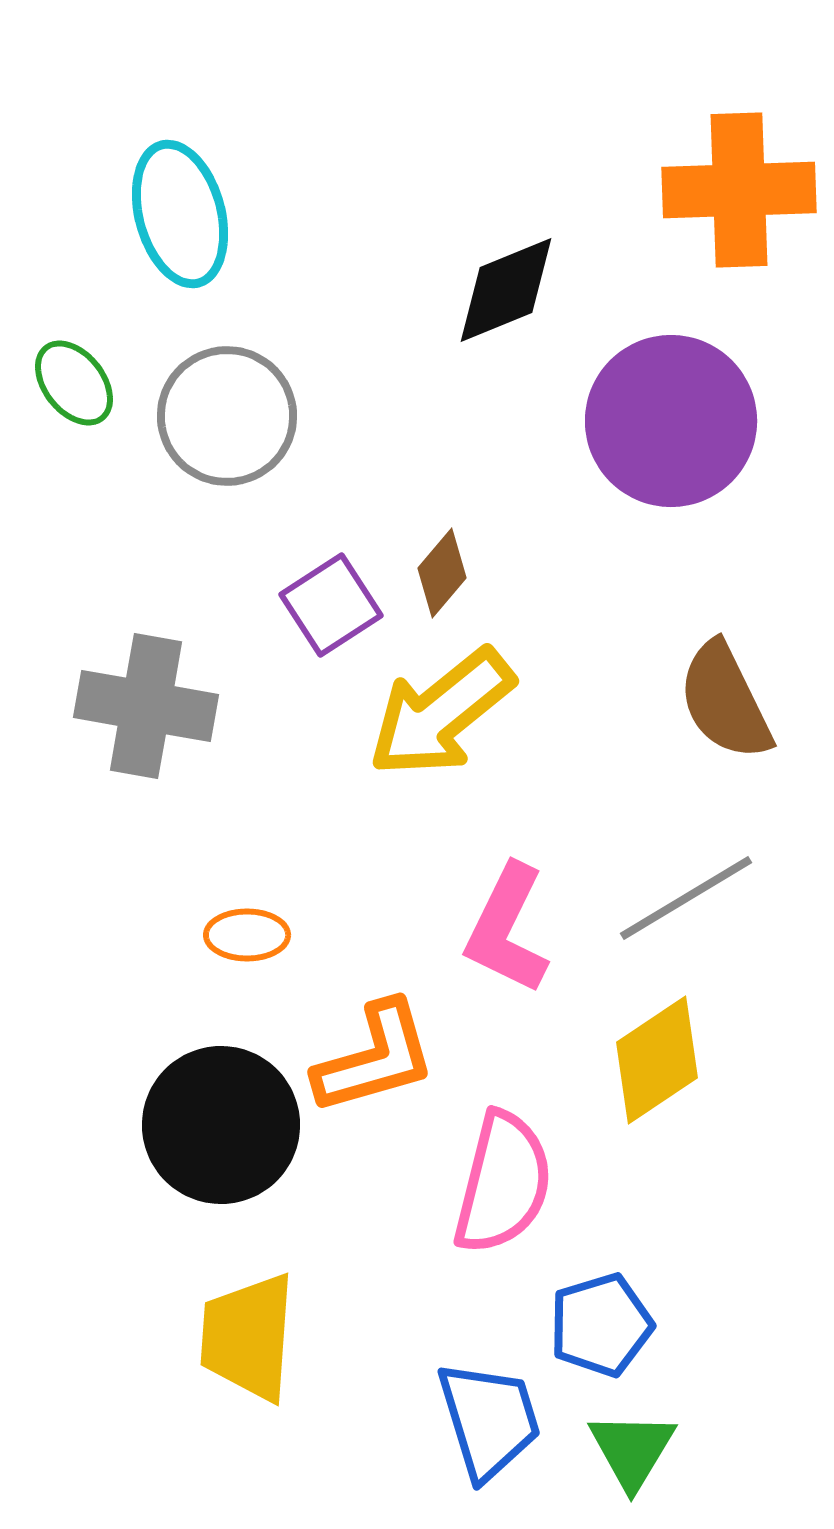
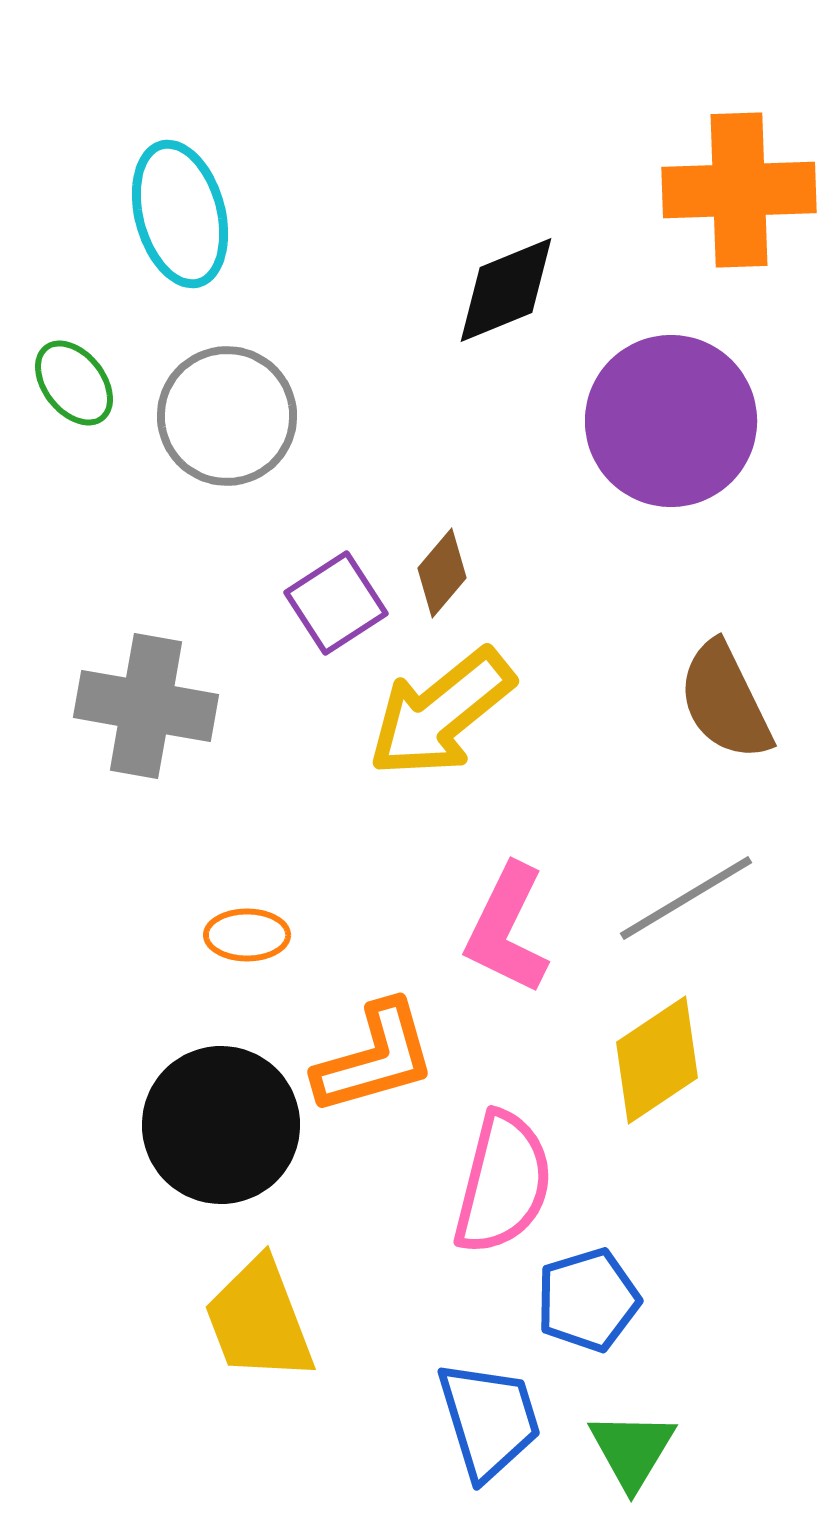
purple square: moved 5 px right, 2 px up
blue pentagon: moved 13 px left, 25 px up
yellow trapezoid: moved 11 px right, 17 px up; rotated 25 degrees counterclockwise
